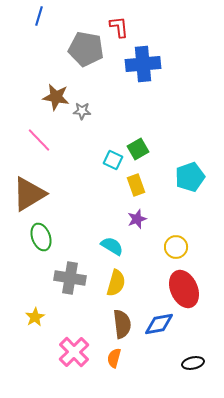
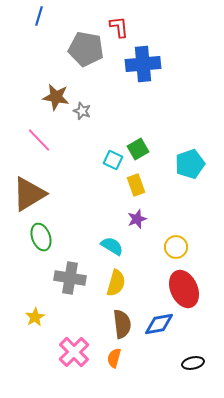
gray star: rotated 18 degrees clockwise
cyan pentagon: moved 13 px up
